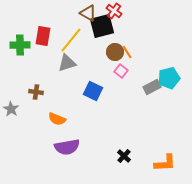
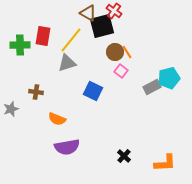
gray star: rotated 21 degrees clockwise
